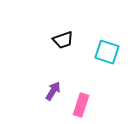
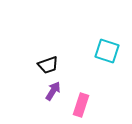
black trapezoid: moved 15 px left, 25 px down
cyan square: moved 1 px up
